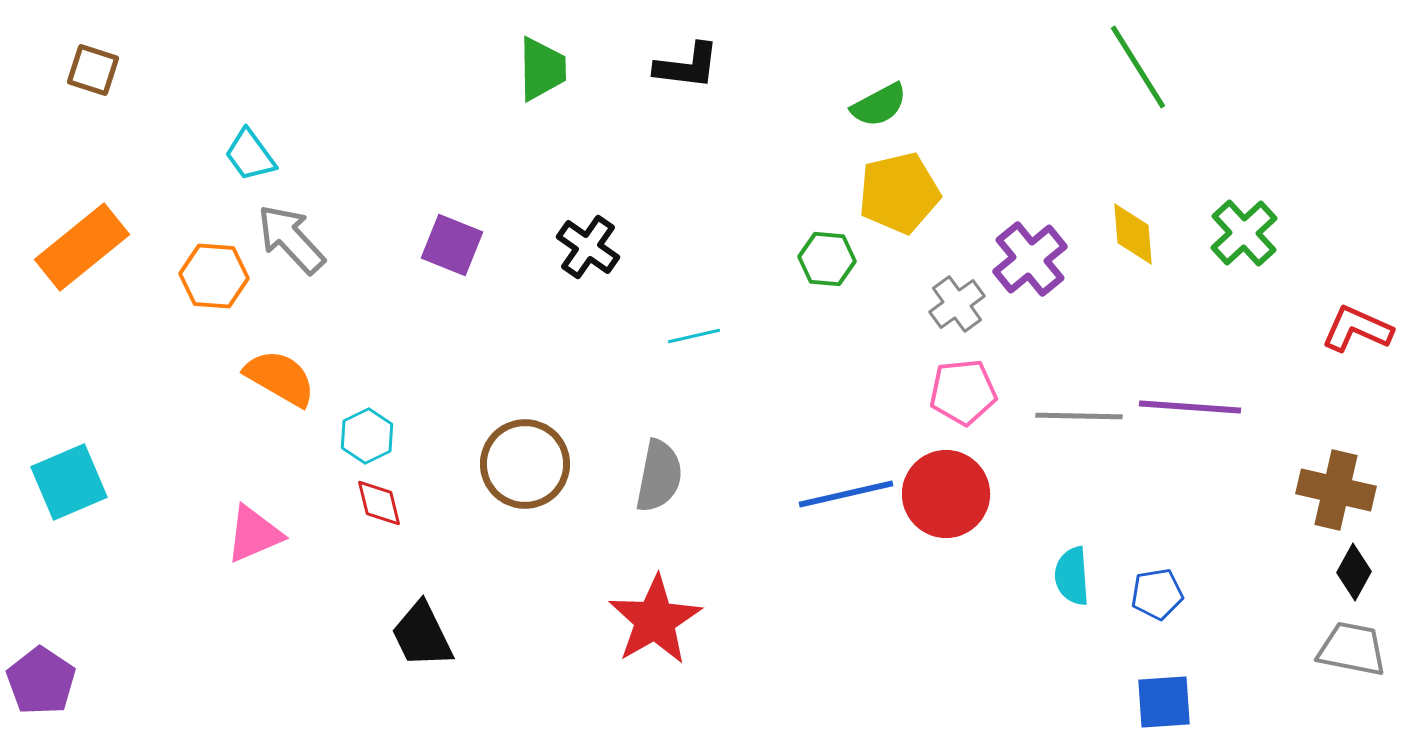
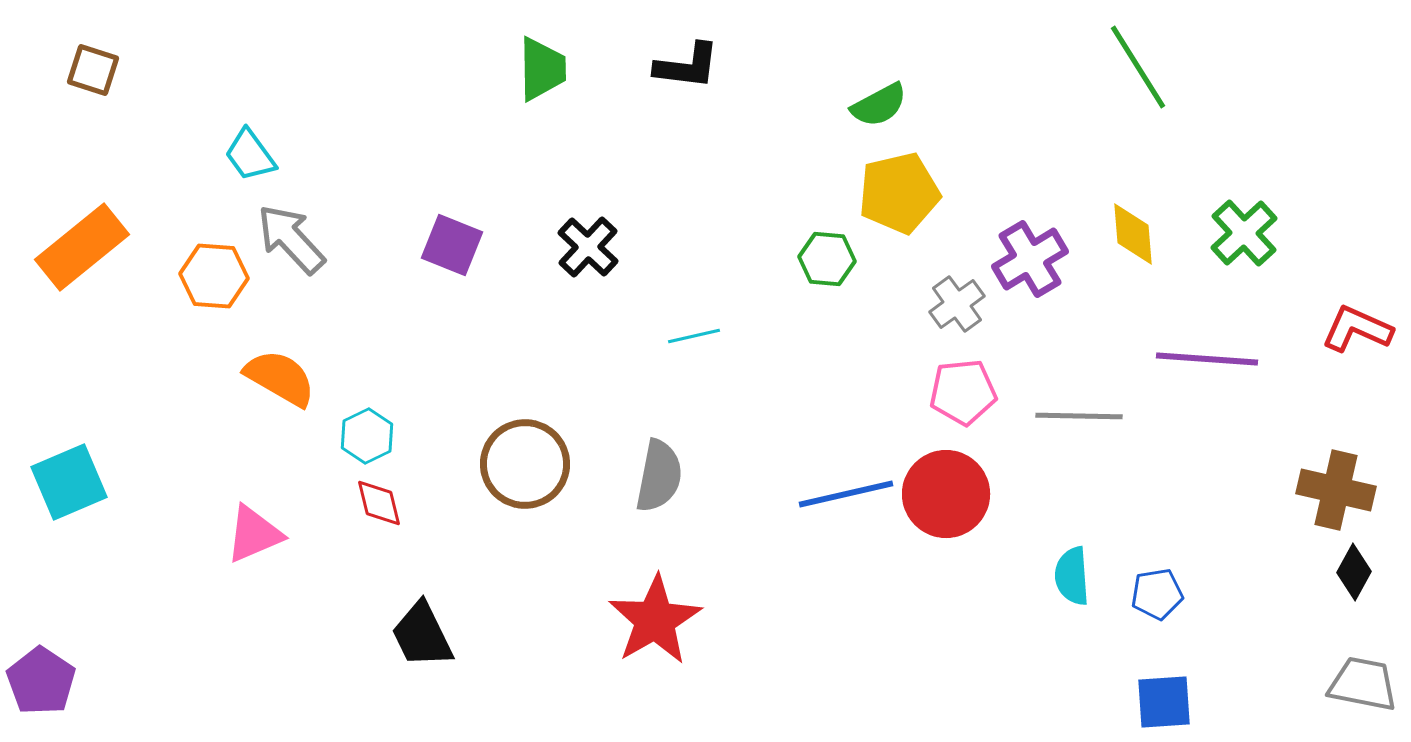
black cross: rotated 8 degrees clockwise
purple cross: rotated 8 degrees clockwise
purple line: moved 17 px right, 48 px up
gray trapezoid: moved 11 px right, 35 px down
